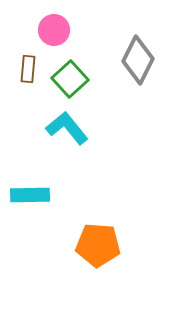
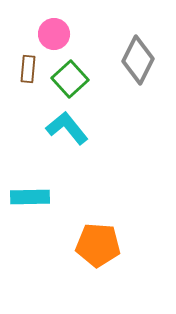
pink circle: moved 4 px down
cyan rectangle: moved 2 px down
